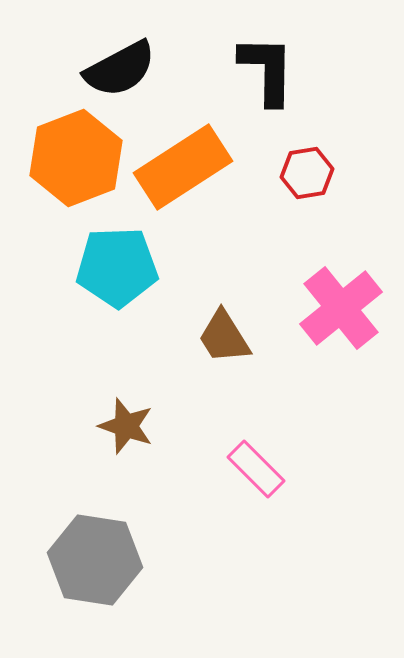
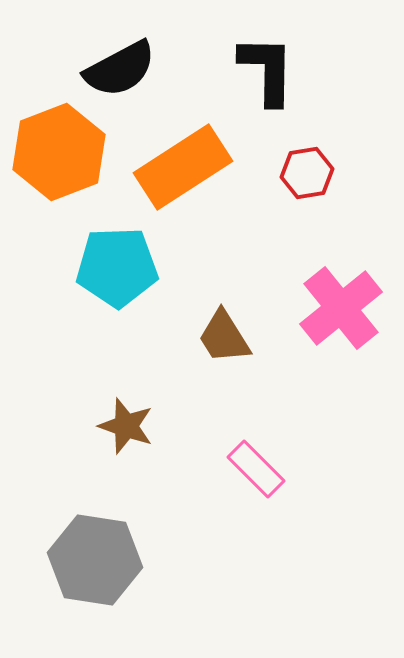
orange hexagon: moved 17 px left, 6 px up
